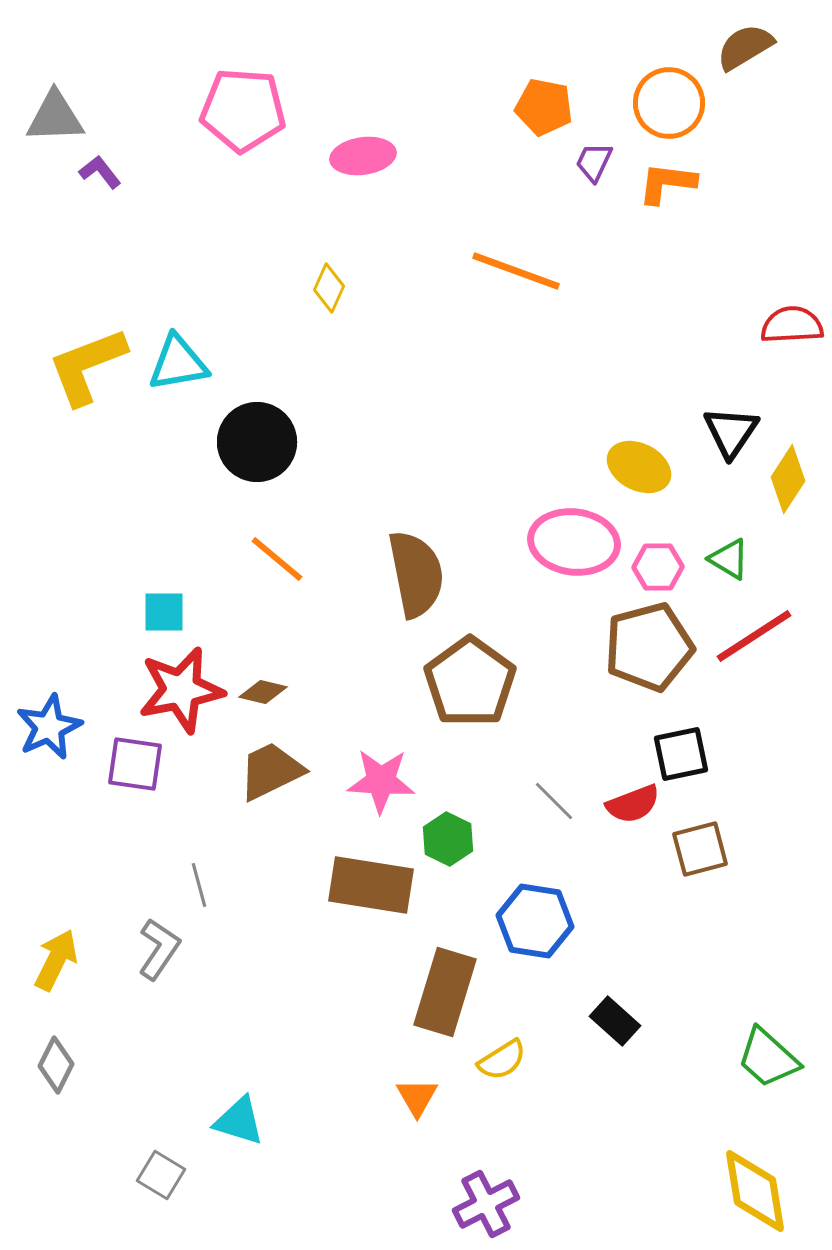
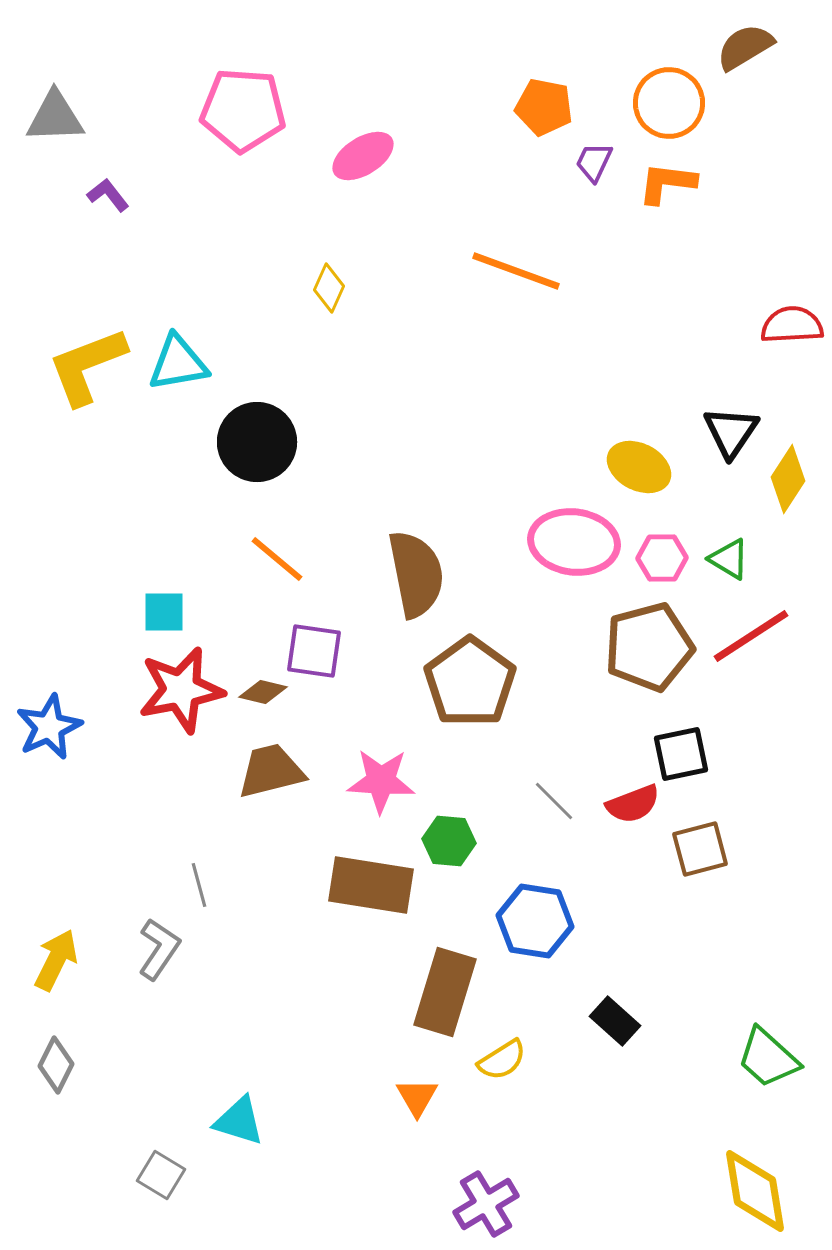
pink ellipse at (363, 156): rotated 24 degrees counterclockwise
purple L-shape at (100, 172): moved 8 px right, 23 px down
pink hexagon at (658, 567): moved 4 px right, 9 px up
red line at (754, 636): moved 3 px left
purple square at (135, 764): moved 179 px right, 113 px up
brown trapezoid at (271, 771): rotated 12 degrees clockwise
green hexagon at (448, 839): moved 1 px right, 2 px down; rotated 21 degrees counterclockwise
purple cross at (486, 1204): rotated 4 degrees counterclockwise
